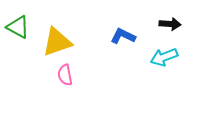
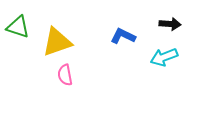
green triangle: rotated 10 degrees counterclockwise
